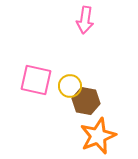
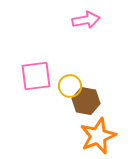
pink arrow: moved 1 px right; rotated 108 degrees counterclockwise
pink square: moved 4 px up; rotated 20 degrees counterclockwise
